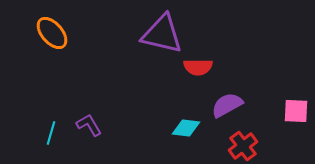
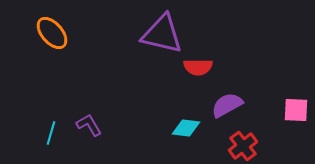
pink square: moved 1 px up
